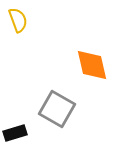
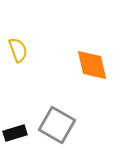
yellow semicircle: moved 30 px down
gray square: moved 16 px down
